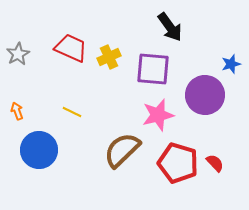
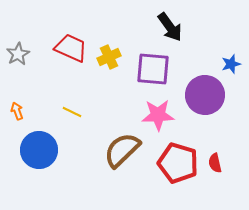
pink star: rotated 12 degrees clockwise
red semicircle: rotated 150 degrees counterclockwise
